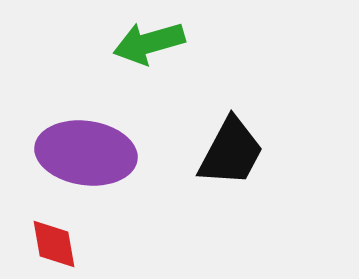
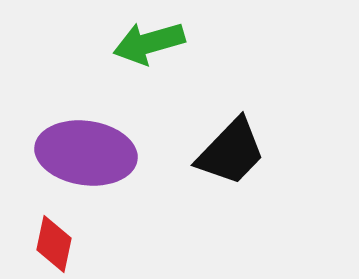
black trapezoid: rotated 16 degrees clockwise
red diamond: rotated 22 degrees clockwise
